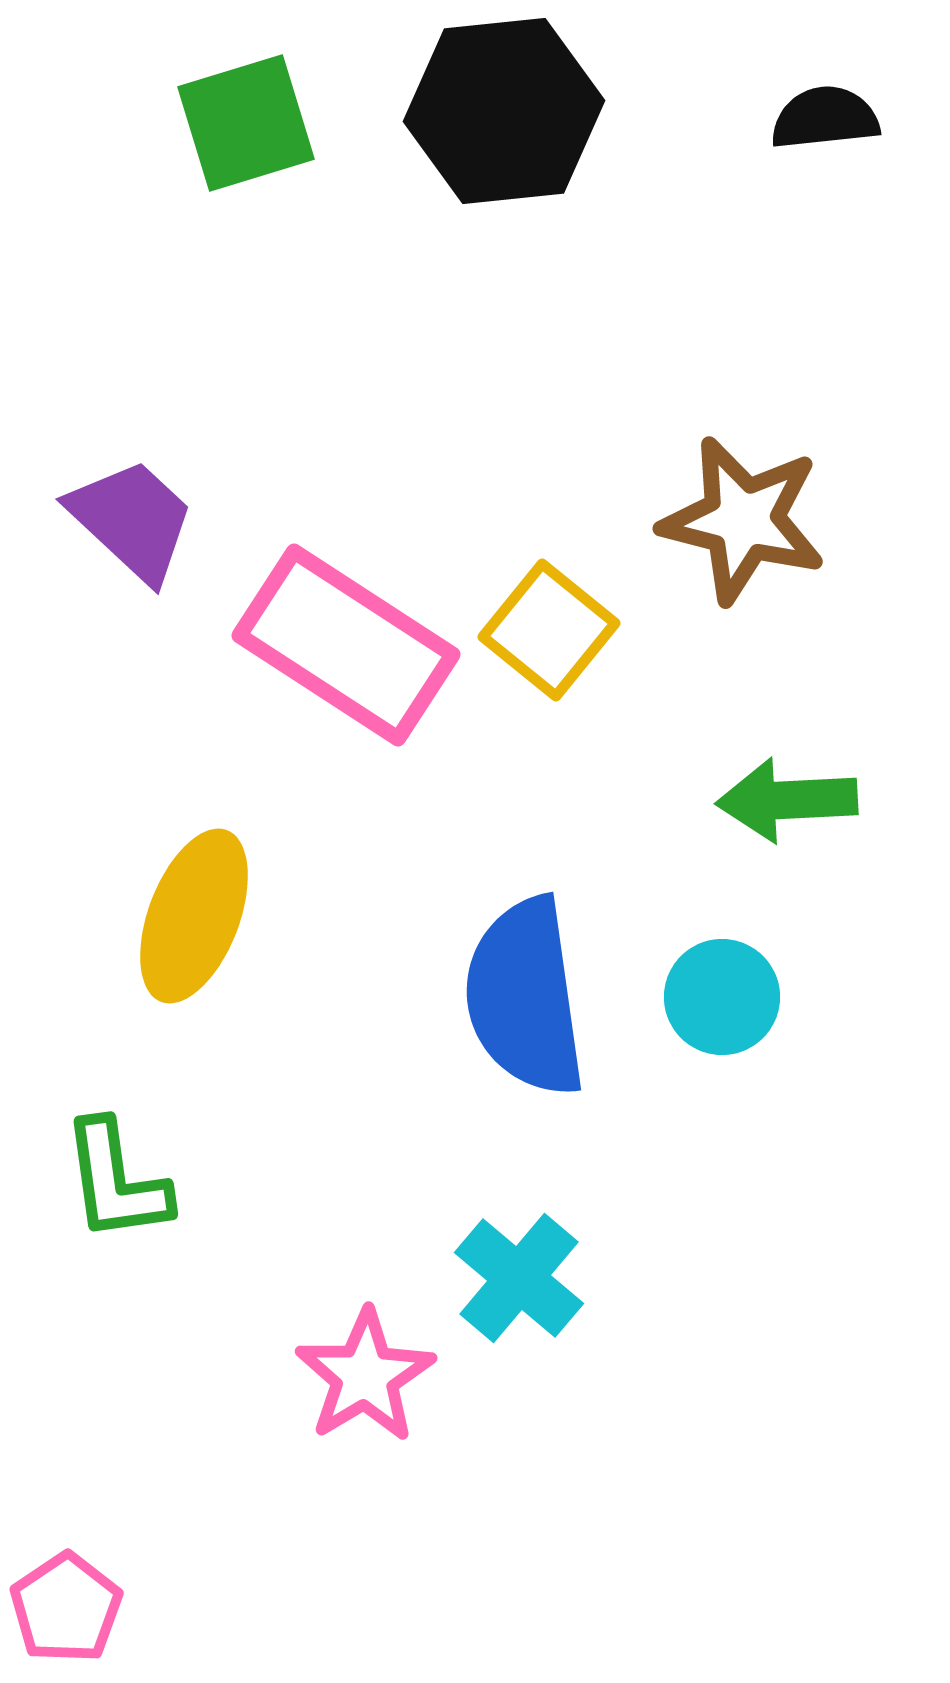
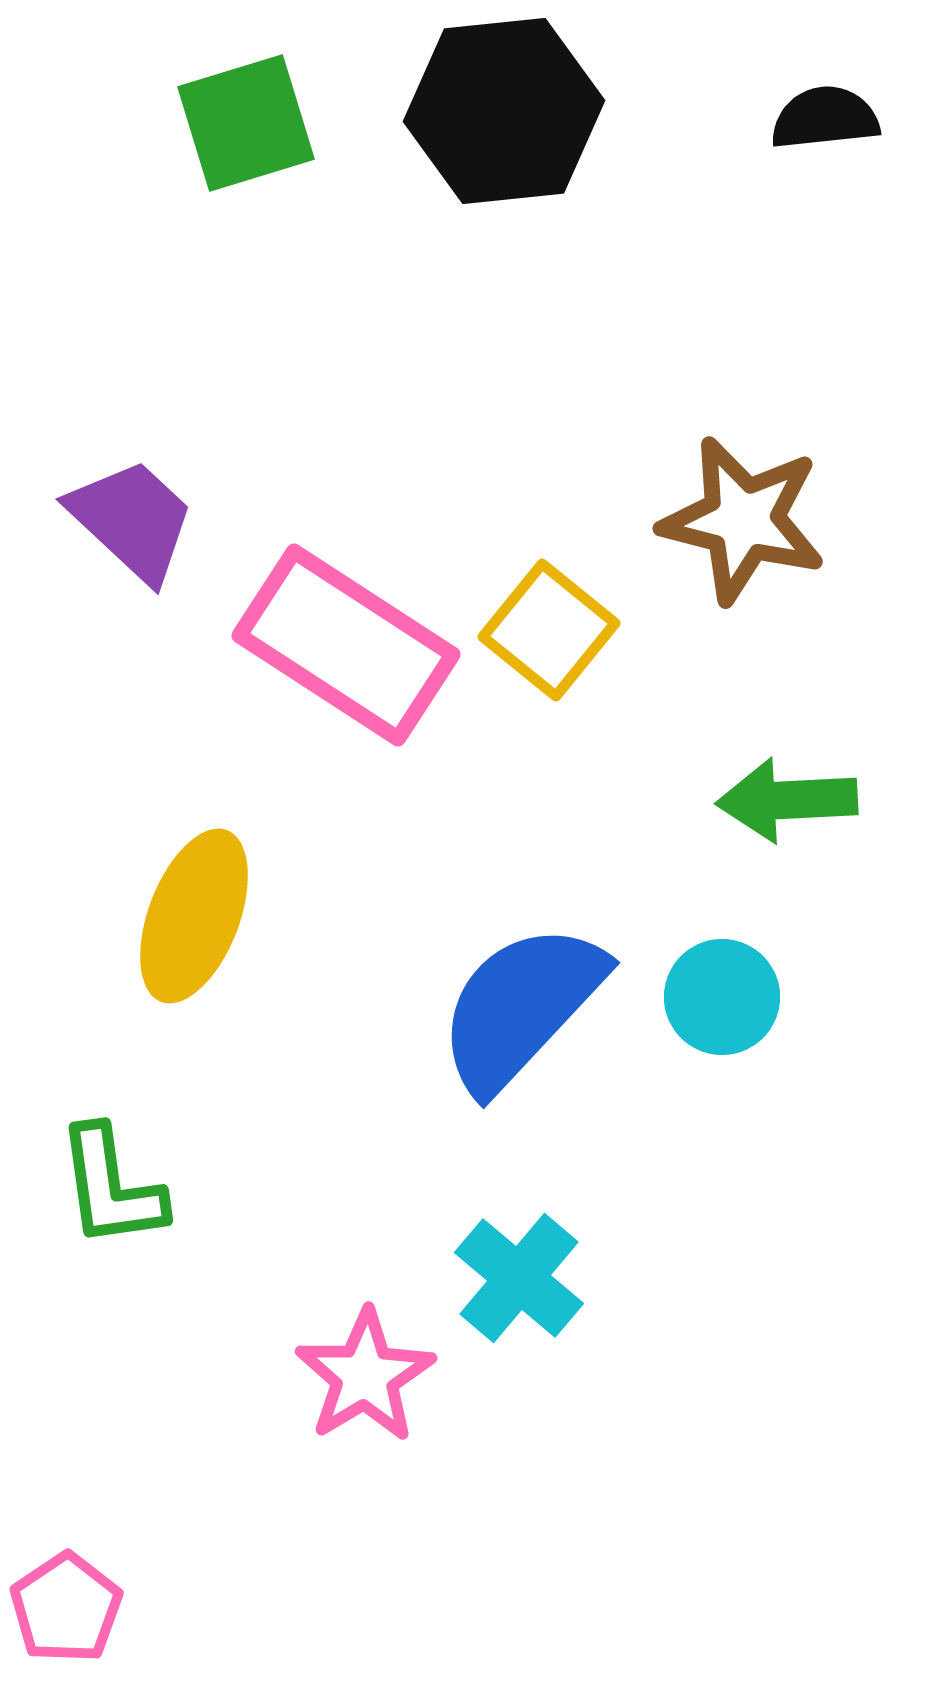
blue semicircle: moved 4 px left, 10 px down; rotated 51 degrees clockwise
green L-shape: moved 5 px left, 6 px down
